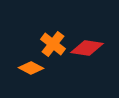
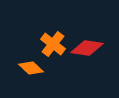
orange diamond: rotated 15 degrees clockwise
